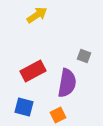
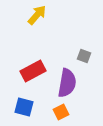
yellow arrow: rotated 15 degrees counterclockwise
orange square: moved 3 px right, 3 px up
